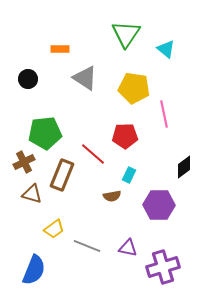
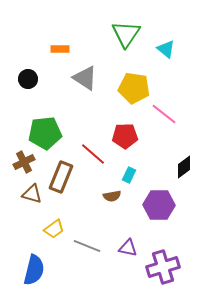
pink line: rotated 40 degrees counterclockwise
brown rectangle: moved 1 px left, 2 px down
blue semicircle: rotated 8 degrees counterclockwise
